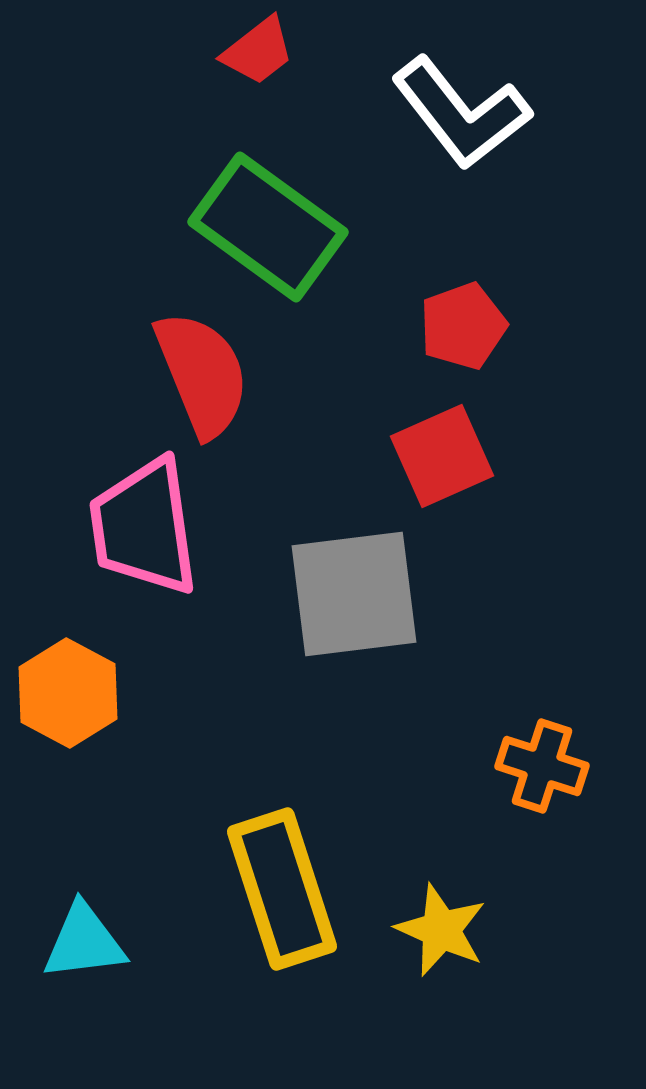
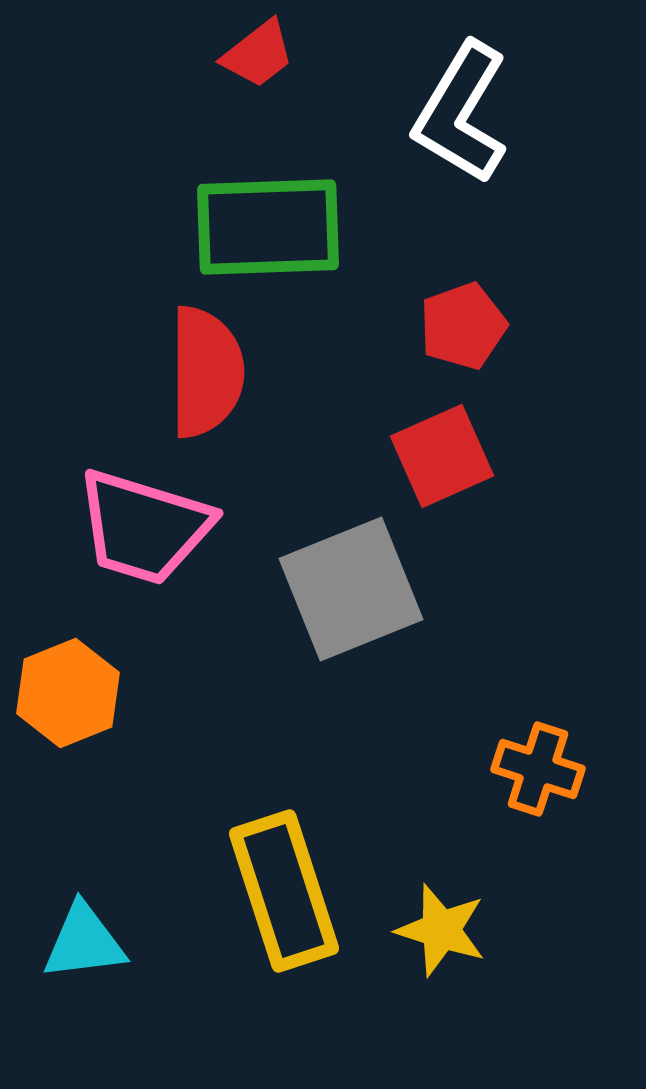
red trapezoid: moved 3 px down
white L-shape: rotated 69 degrees clockwise
green rectangle: rotated 38 degrees counterclockwise
red semicircle: moved 4 px right, 2 px up; rotated 22 degrees clockwise
pink trapezoid: rotated 65 degrees counterclockwise
gray square: moved 3 px left, 5 px up; rotated 15 degrees counterclockwise
orange hexagon: rotated 10 degrees clockwise
orange cross: moved 4 px left, 3 px down
yellow rectangle: moved 2 px right, 2 px down
yellow star: rotated 6 degrees counterclockwise
